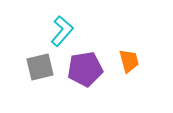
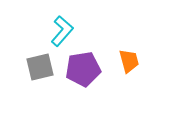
purple pentagon: moved 2 px left
